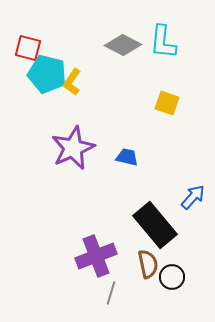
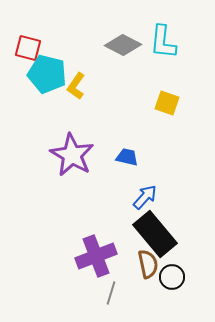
yellow L-shape: moved 4 px right, 4 px down
purple star: moved 1 px left, 7 px down; rotated 18 degrees counterclockwise
blue arrow: moved 48 px left
black rectangle: moved 9 px down
